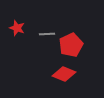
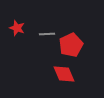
red diamond: rotated 45 degrees clockwise
